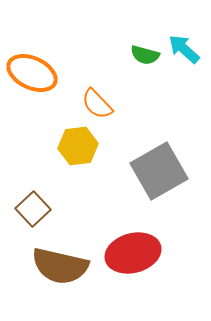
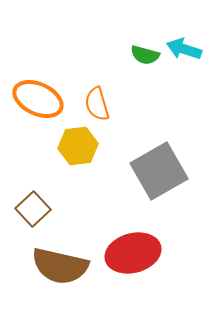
cyan arrow: rotated 24 degrees counterclockwise
orange ellipse: moved 6 px right, 26 px down
orange semicircle: rotated 28 degrees clockwise
